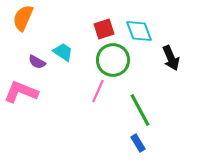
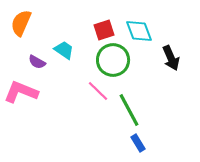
orange semicircle: moved 2 px left, 5 px down
red square: moved 1 px down
cyan trapezoid: moved 1 px right, 2 px up
pink line: rotated 70 degrees counterclockwise
green line: moved 11 px left
